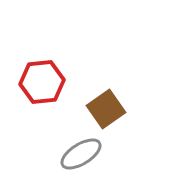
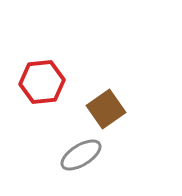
gray ellipse: moved 1 px down
